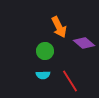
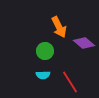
red line: moved 1 px down
